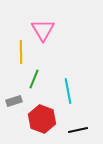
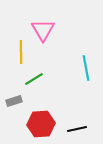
green line: rotated 36 degrees clockwise
cyan line: moved 18 px right, 23 px up
red hexagon: moved 1 px left, 5 px down; rotated 24 degrees counterclockwise
black line: moved 1 px left, 1 px up
